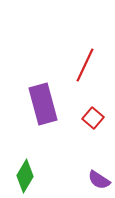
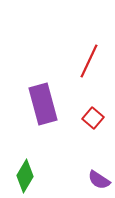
red line: moved 4 px right, 4 px up
